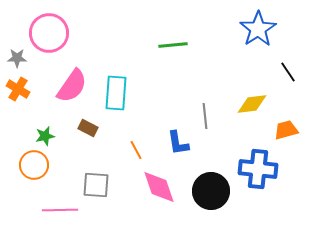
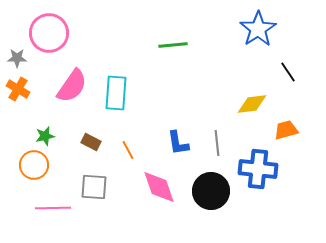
gray line: moved 12 px right, 27 px down
brown rectangle: moved 3 px right, 14 px down
orange line: moved 8 px left
gray square: moved 2 px left, 2 px down
pink line: moved 7 px left, 2 px up
